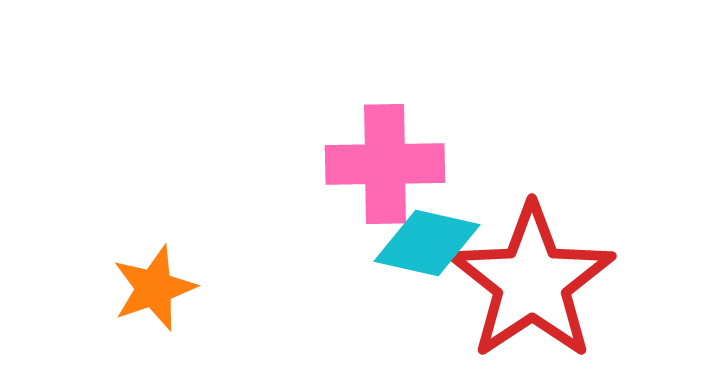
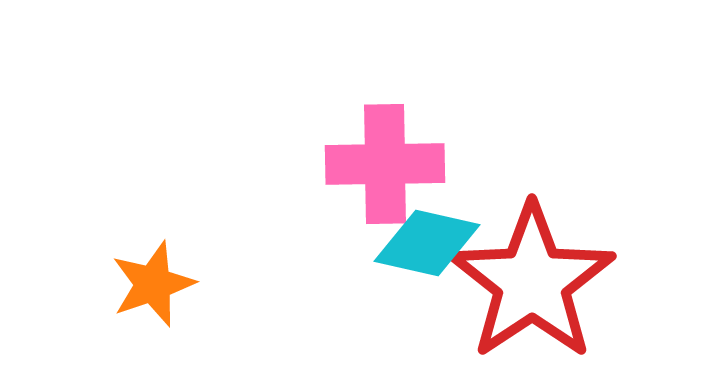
orange star: moved 1 px left, 4 px up
